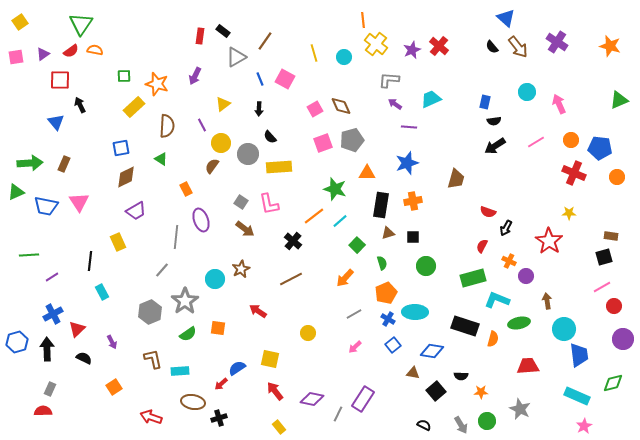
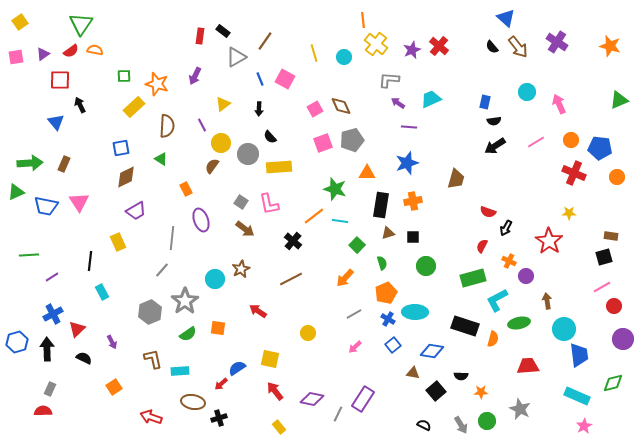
purple arrow at (395, 104): moved 3 px right, 1 px up
cyan line at (340, 221): rotated 49 degrees clockwise
gray line at (176, 237): moved 4 px left, 1 px down
cyan L-shape at (497, 300): rotated 50 degrees counterclockwise
